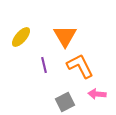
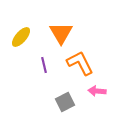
orange triangle: moved 4 px left, 3 px up
orange L-shape: moved 3 px up
pink arrow: moved 3 px up
